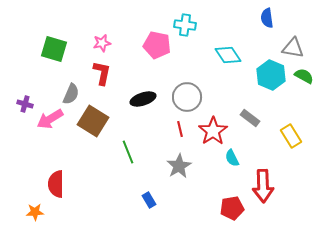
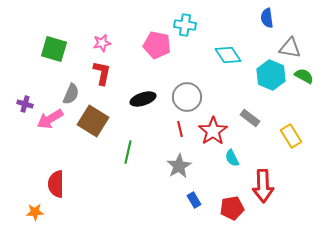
gray triangle: moved 3 px left
green line: rotated 35 degrees clockwise
blue rectangle: moved 45 px right
